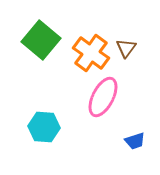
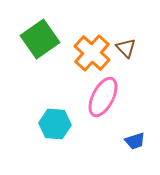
green square: moved 1 px left, 1 px up; rotated 15 degrees clockwise
brown triangle: rotated 20 degrees counterclockwise
orange cross: moved 1 px right; rotated 6 degrees clockwise
cyan hexagon: moved 11 px right, 3 px up
